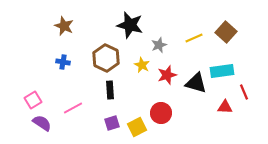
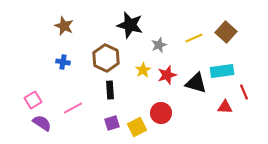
yellow star: moved 1 px right, 5 px down; rotated 14 degrees clockwise
